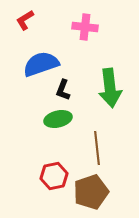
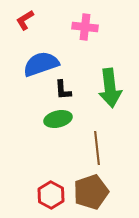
black L-shape: rotated 25 degrees counterclockwise
red hexagon: moved 3 px left, 19 px down; rotated 20 degrees counterclockwise
